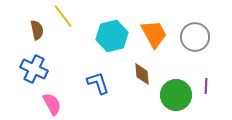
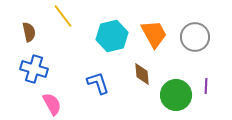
brown semicircle: moved 8 px left, 2 px down
blue cross: rotated 8 degrees counterclockwise
